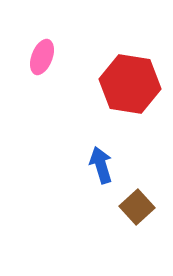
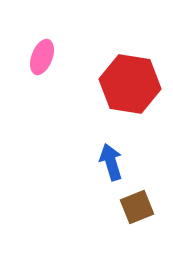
blue arrow: moved 10 px right, 3 px up
brown square: rotated 20 degrees clockwise
